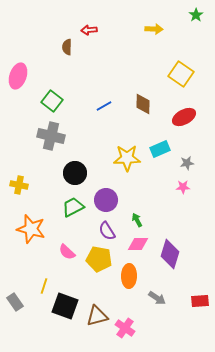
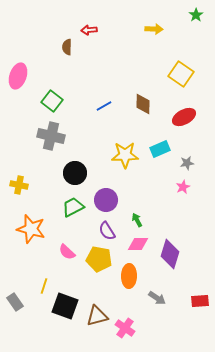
yellow star: moved 2 px left, 3 px up
pink star: rotated 24 degrees counterclockwise
